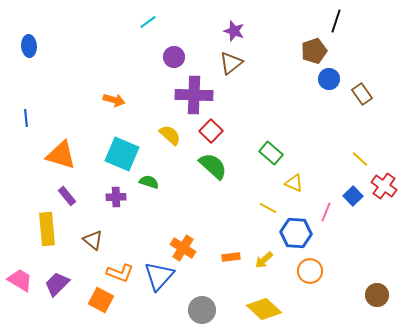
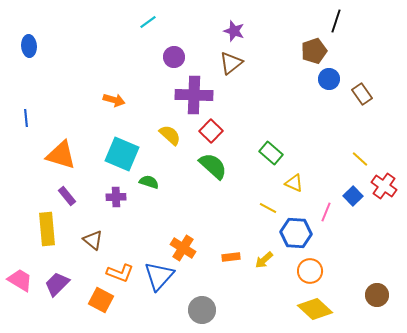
yellow diamond at (264, 309): moved 51 px right
